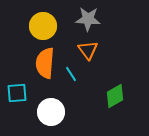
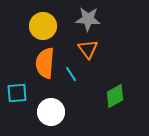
orange triangle: moved 1 px up
